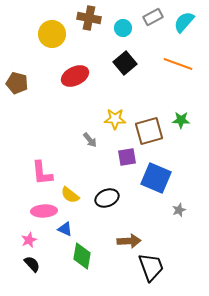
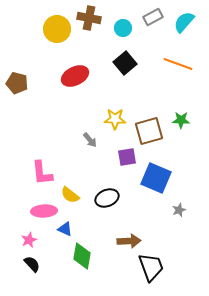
yellow circle: moved 5 px right, 5 px up
